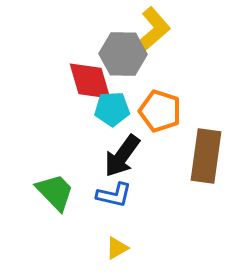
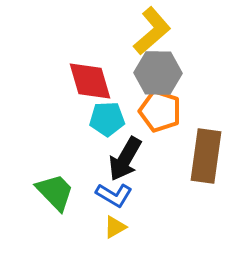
gray hexagon: moved 35 px right, 19 px down
cyan pentagon: moved 5 px left, 10 px down
black arrow: moved 3 px right, 3 px down; rotated 6 degrees counterclockwise
blue L-shape: rotated 18 degrees clockwise
yellow triangle: moved 2 px left, 21 px up
